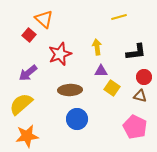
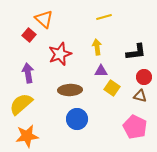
yellow line: moved 15 px left
purple arrow: rotated 120 degrees clockwise
